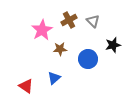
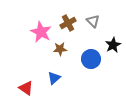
brown cross: moved 1 px left, 3 px down
pink star: moved 1 px left, 2 px down; rotated 15 degrees counterclockwise
black star: rotated 14 degrees counterclockwise
blue circle: moved 3 px right
red triangle: moved 2 px down
